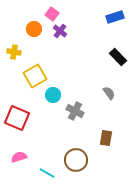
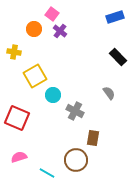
brown rectangle: moved 13 px left
